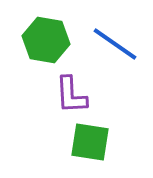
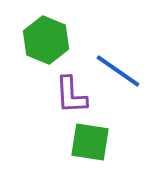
green hexagon: rotated 12 degrees clockwise
blue line: moved 3 px right, 27 px down
